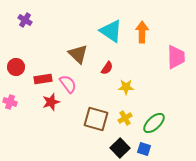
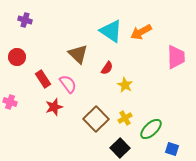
purple cross: rotated 16 degrees counterclockwise
orange arrow: moved 1 px left; rotated 120 degrees counterclockwise
red circle: moved 1 px right, 10 px up
red rectangle: rotated 66 degrees clockwise
yellow star: moved 1 px left, 2 px up; rotated 28 degrees clockwise
red star: moved 3 px right, 5 px down
brown square: rotated 30 degrees clockwise
green ellipse: moved 3 px left, 6 px down
blue square: moved 28 px right
